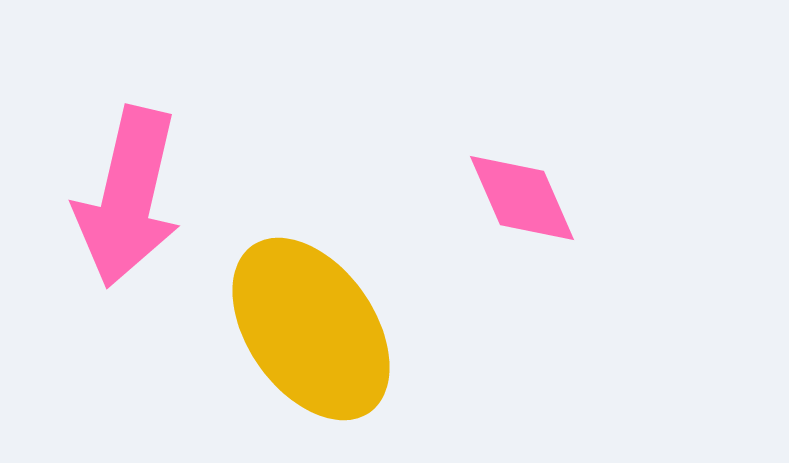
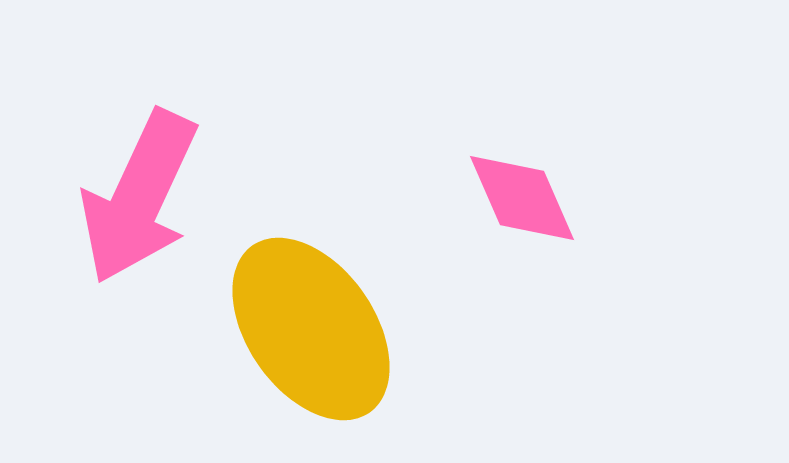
pink arrow: moved 11 px right; rotated 12 degrees clockwise
